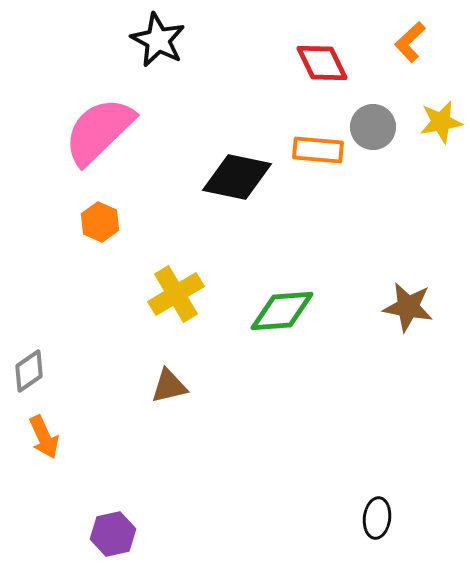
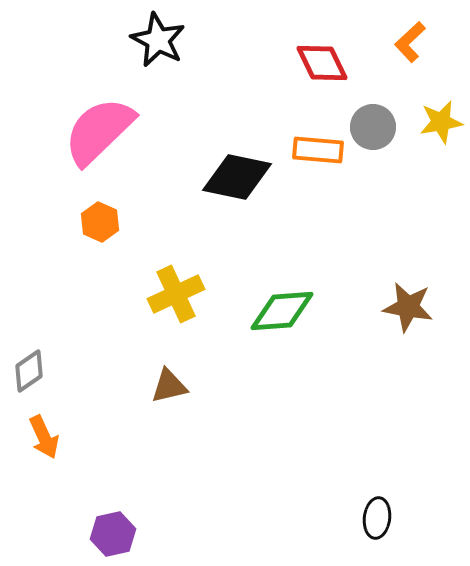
yellow cross: rotated 6 degrees clockwise
